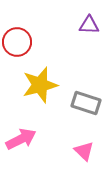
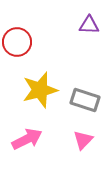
yellow star: moved 5 px down
gray rectangle: moved 1 px left, 3 px up
pink arrow: moved 6 px right
pink triangle: moved 1 px left, 11 px up; rotated 30 degrees clockwise
